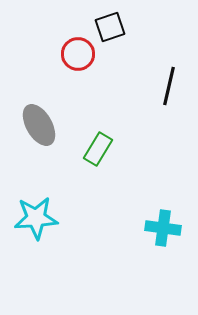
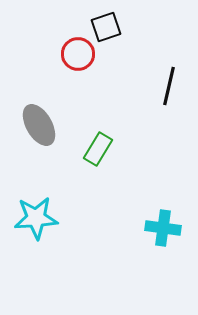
black square: moved 4 px left
